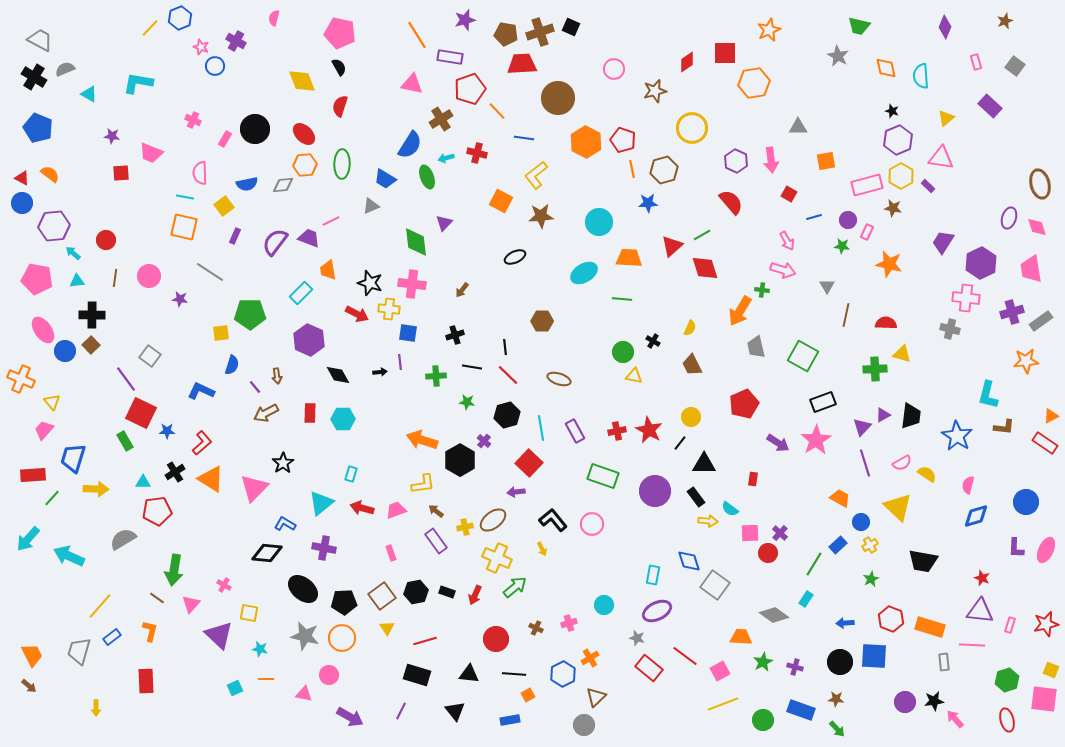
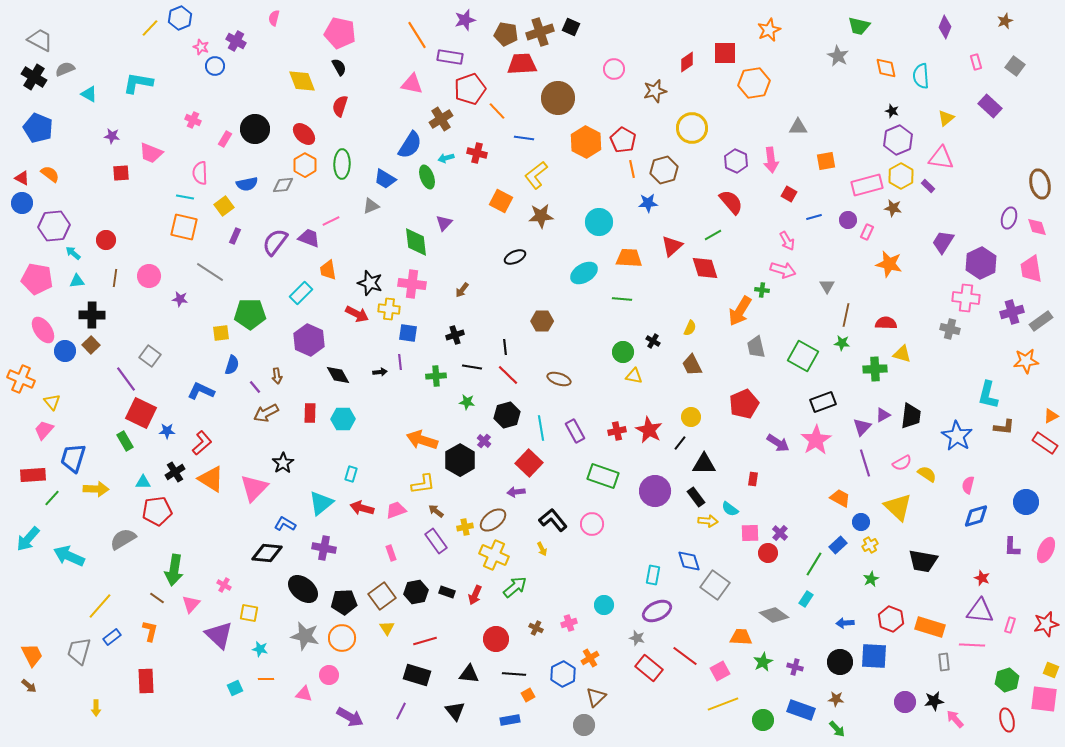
red pentagon at (623, 140): rotated 10 degrees clockwise
orange hexagon at (305, 165): rotated 25 degrees counterclockwise
green line at (702, 235): moved 11 px right
green star at (842, 246): moved 97 px down
purple L-shape at (1016, 548): moved 4 px left, 1 px up
yellow cross at (497, 558): moved 3 px left, 3 px up
